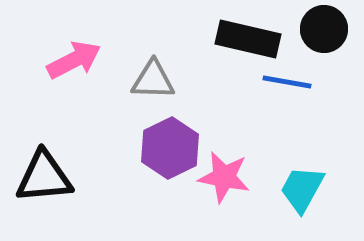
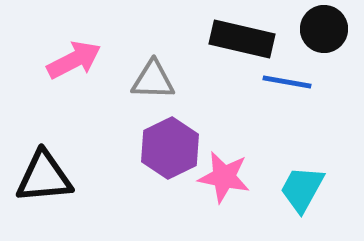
black rectangle: moved 6 px left
